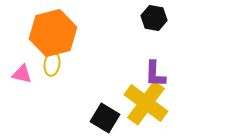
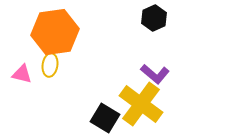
black hexagon: rotated 25 degrees clockwise
orange hexagon: moved 2 px right, 1 px up; rotated 6 degrees clockwise
yellow ellipse: moved 2 px left, 1 px down
purple L-shape: rotated 52 degrees counterclockwise
yellow cross: moved 5 px left, 1 px down
